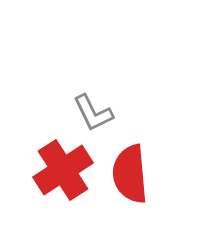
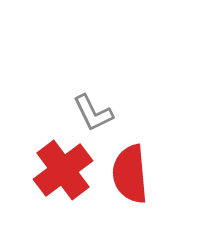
red cross: rotated 4 degrees counterclockwise
